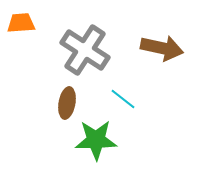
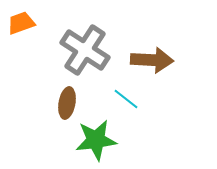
orange trapezoid: rotated 16 degrees counterclockwise
brown arrow: moved 10 px left, 12 px down; rotated 9 degrees counterclockwise
cyan line: moved 3 px right
green star: rotated 6 degrees counterclockwise
